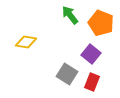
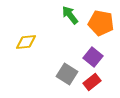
orange pentagon: rotated 10 degrees counterclockwise
yellow diamond: rotated 15 degrees counterclockwise
purple square: moved 2 px right, 3 px down
red rectangle: rotated 30 degrees clockwise
